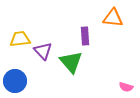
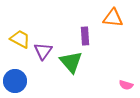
yellow trapezoid: rotated 35 degrees clockwise
purple triangle: rotated 18 degrees clockwise
pink semicircle: moved 2 px up
